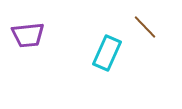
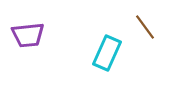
brown line: rotated 8 degrees clockwise
